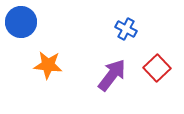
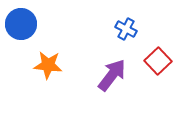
blue circle: moved 2 px down
red square: moved 1 px right, 7 px up
